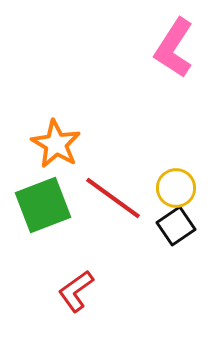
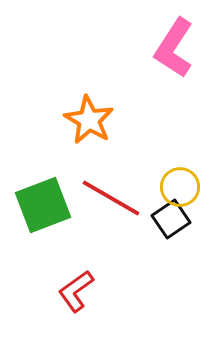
orange star: moved 33 px right, 24 px up
yellow circle: moved 4 px right, 1 px up
red line: moved 2 px left; rotated 6 degrees counterclockwise
black square: moved 5 px left, 7 px up
